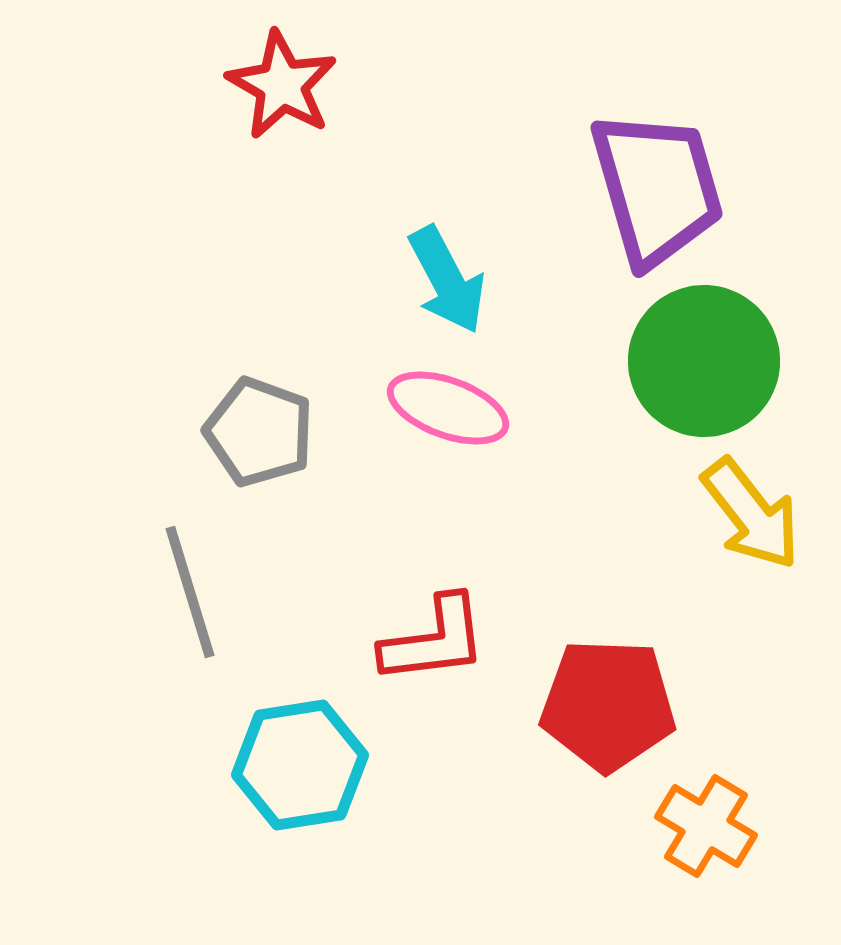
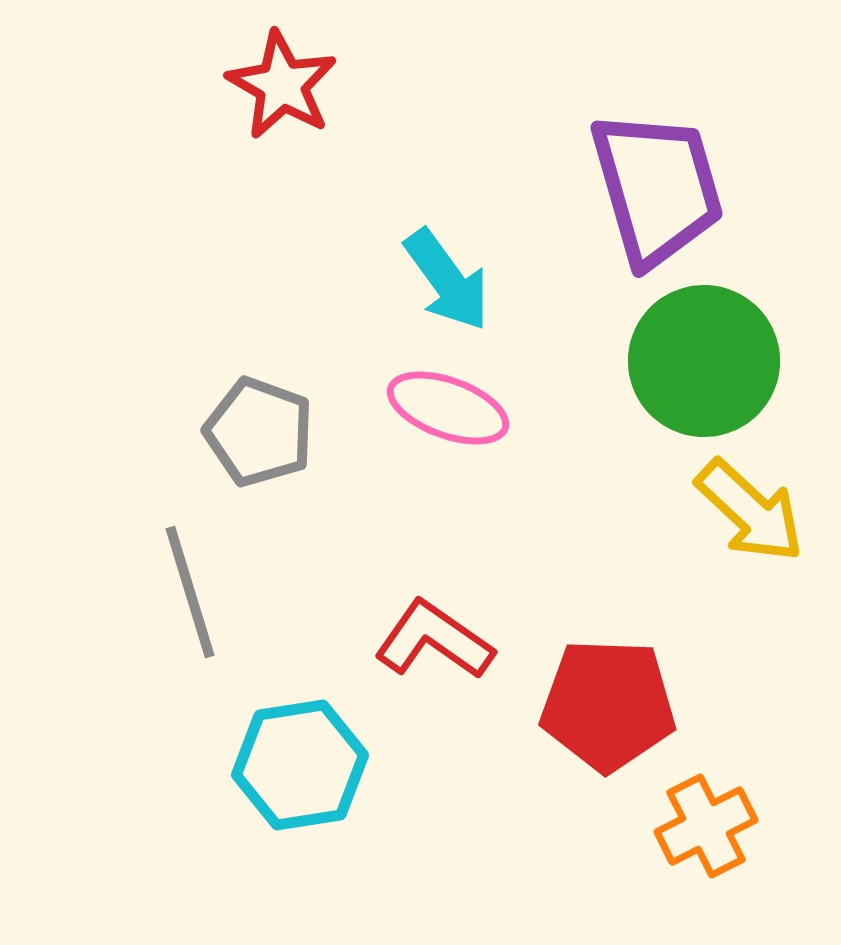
cyan arrow: rotated 8 degrees counterclockwise
yellow arrow: moved 1 px left, 3 px up; rotated 9 degrees counterclockwise
red L-shape: rotated 138 degrees counterclockwise
orange cross: rotated 32 degrees clockwise
